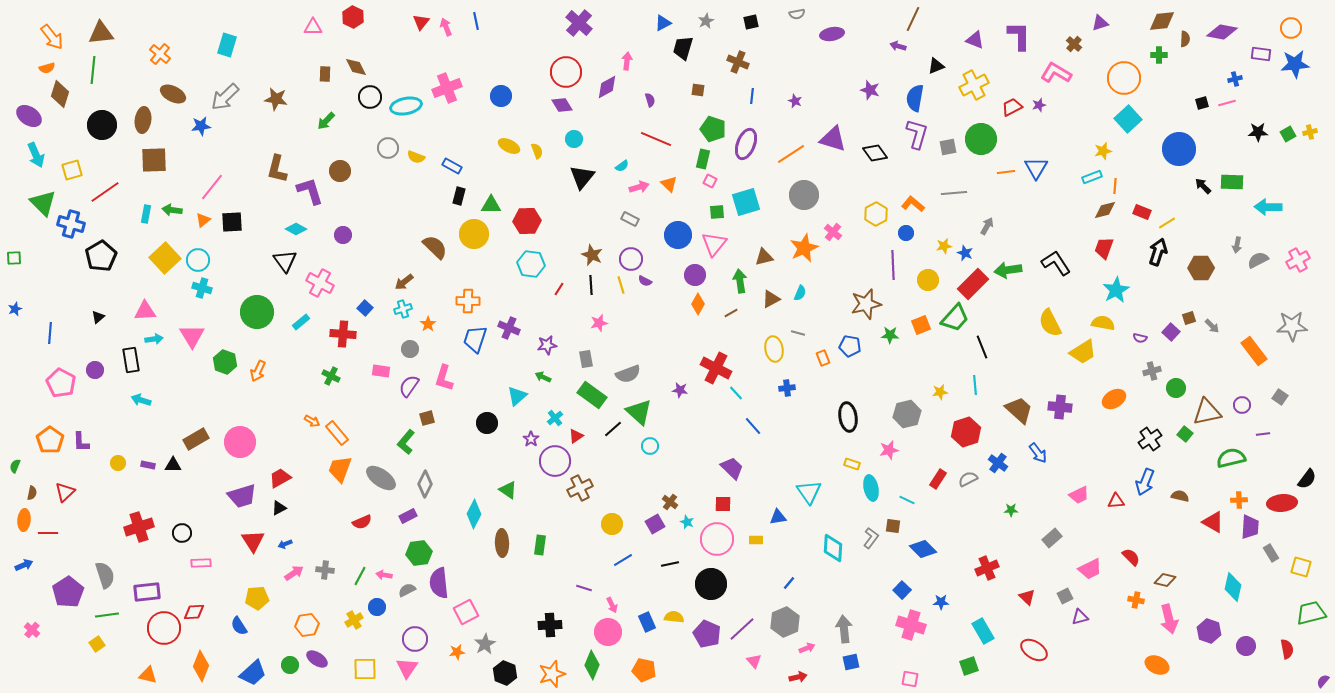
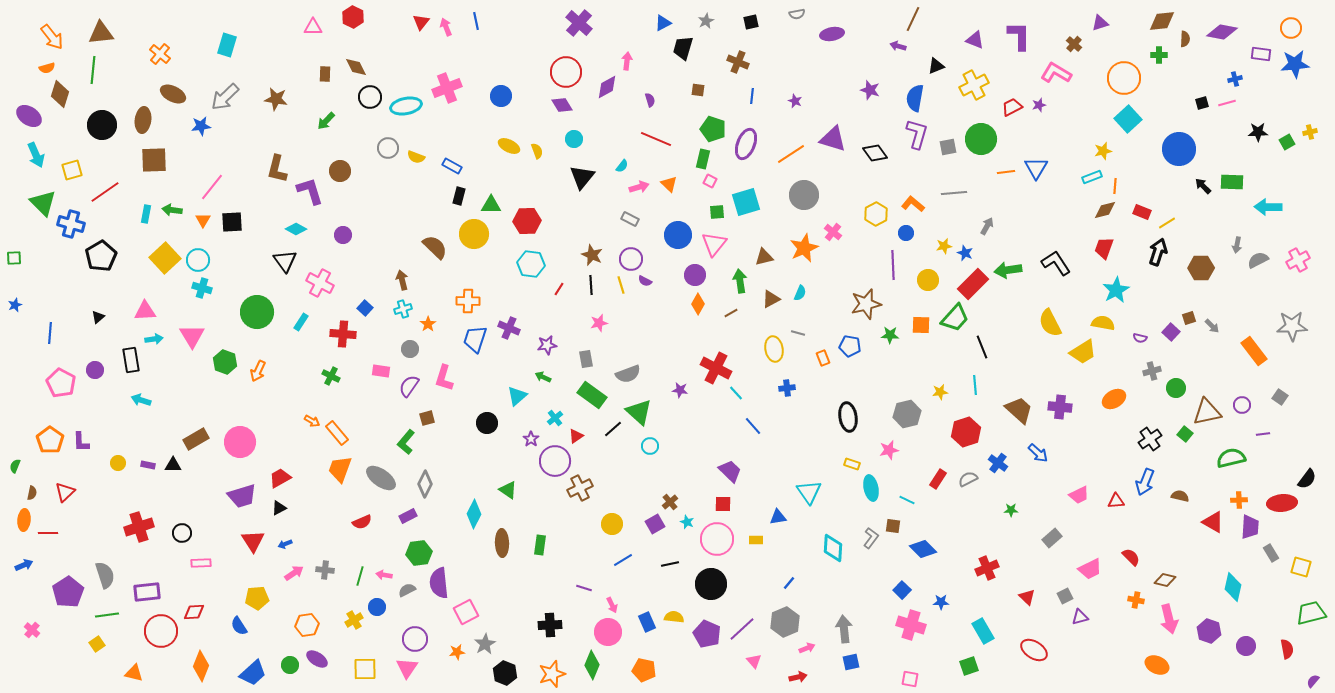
green square at (1288, 134): moved 1 px left, 8 px down
cyan semicircle at (622, 166): rotated 16 degrees counterclockwise
orange triangle at (203, 220): rotated 21 degrees counterclockwise
brown arrow at (404, 282): moved 2 px left, 2 px up; rotated 114 degrees clockwise
blue star at (15, 309): moved 4 px up
cyan rectangle at (301, 322): rotated 18 degrees counterclockwise
orange square at (921, 325): rotated 24 degrees clockwise
blue arrow at (1038, 453): rotated 10 degrees counterclockwise
purple trapezoid at (732, 468): moved 2 px left, 3 px down
brown cross at (670, 502): rotated 14 degrees clockwise
green line at (360, 576): rotated 12 degrees counterclockwise
red circle at (164, 628): moved 3 px left, 3 px down
orange triangle at (148, 675): moved 14 px left, 2 px up
purple semicircle at (1323, 681): moved 10 px left
